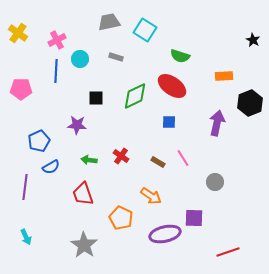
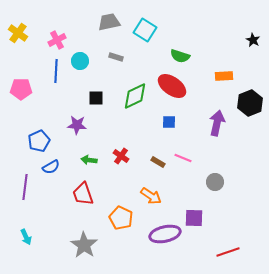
cyan circle: moved 2 px down
pink line: rotated 36 degrees counterclockwise
